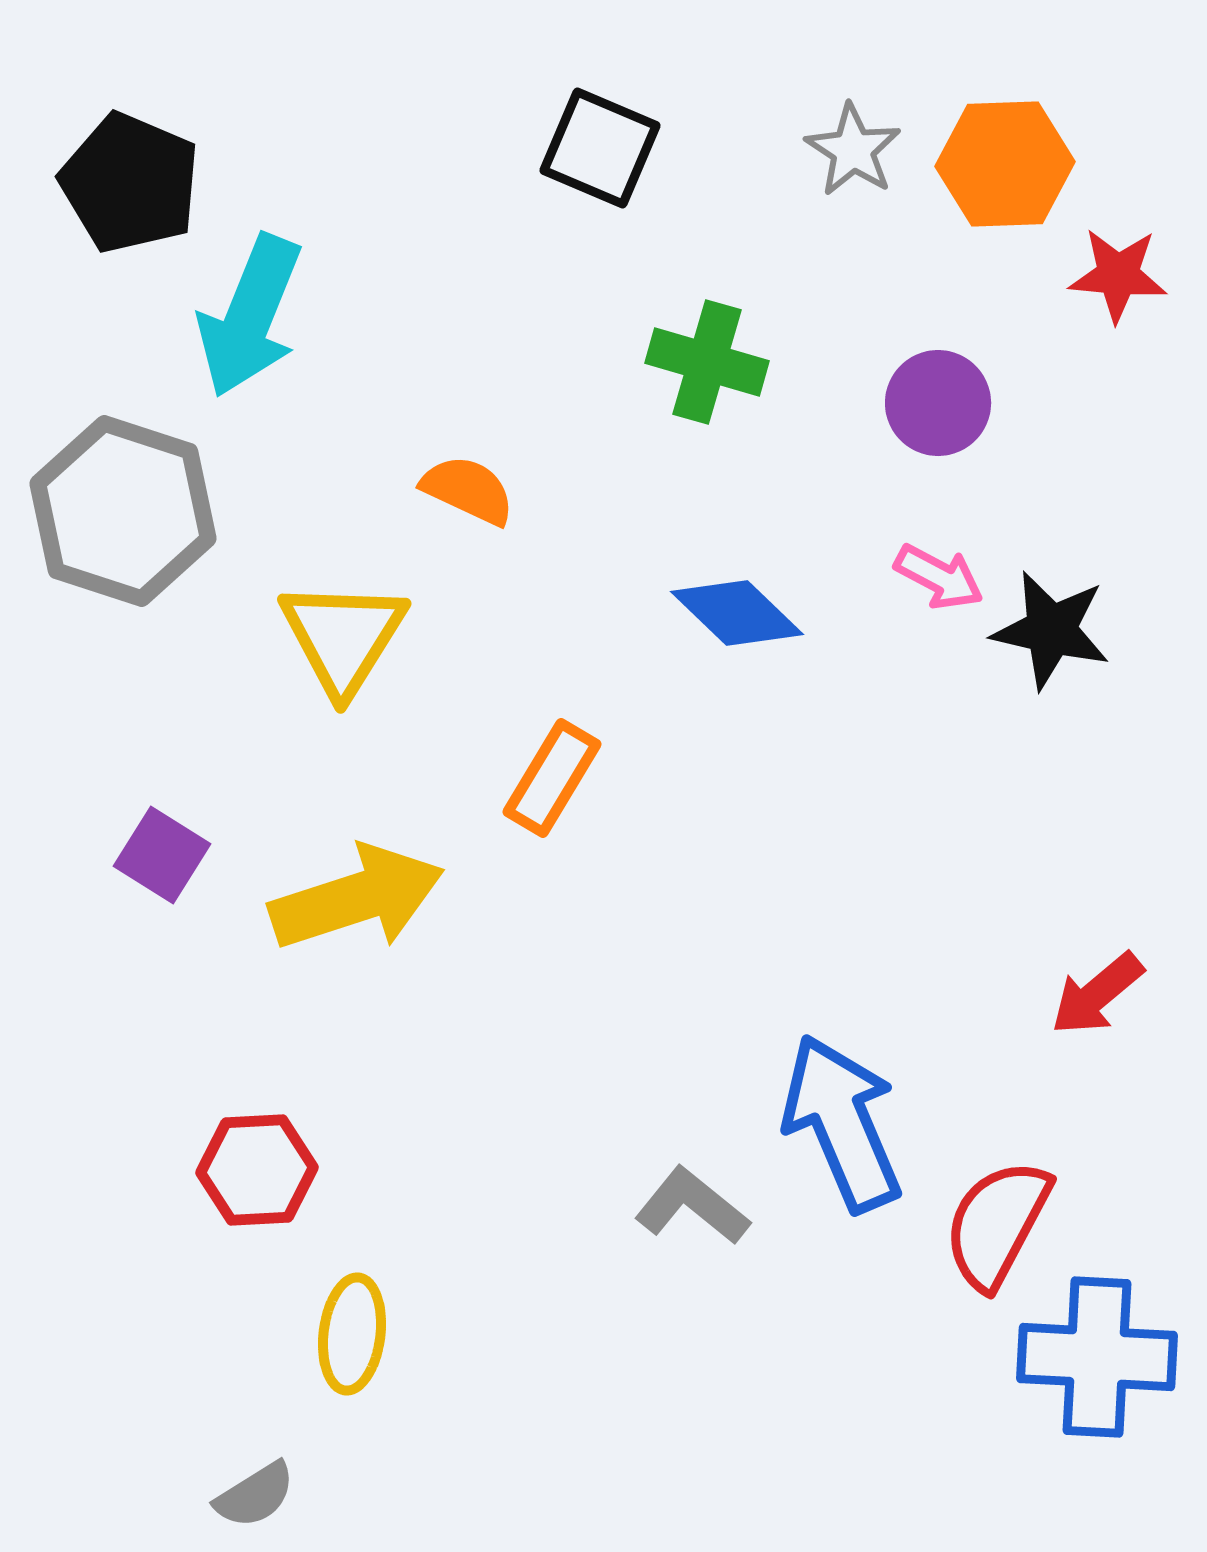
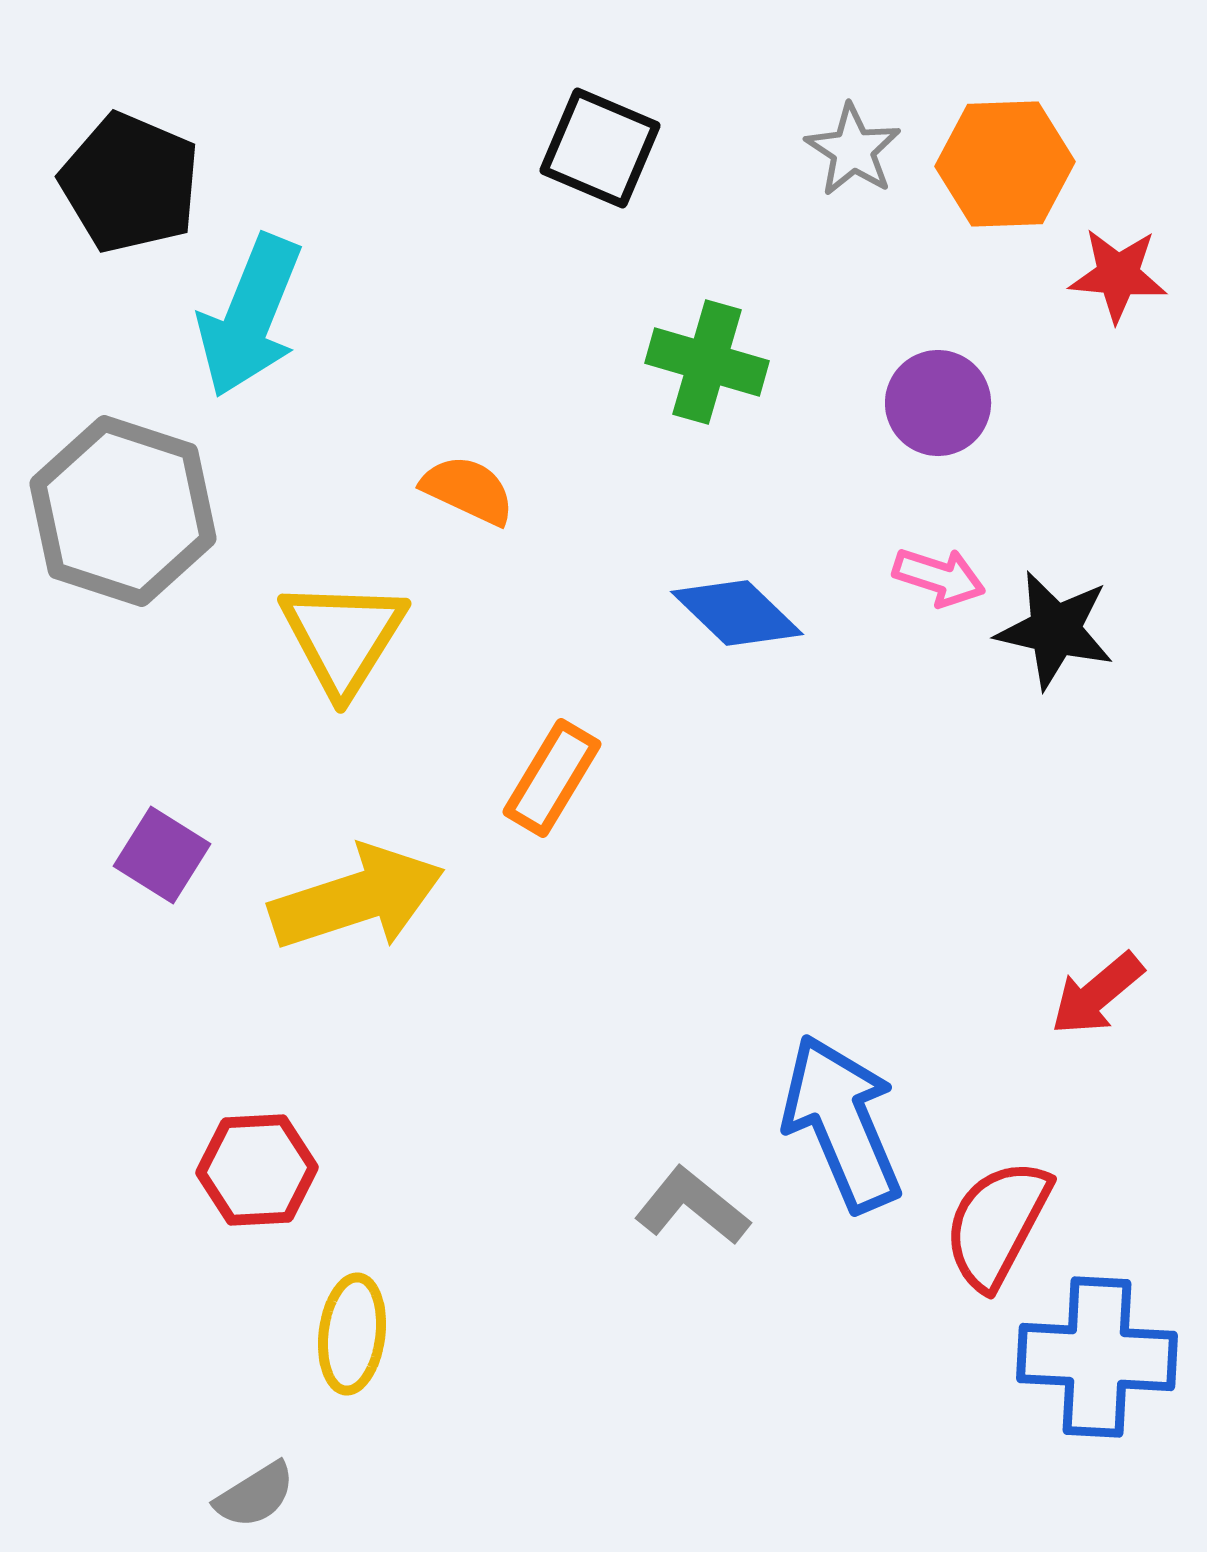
pink arrow: rotated 10 degrees counterclockwise
black star: moved 4 px right
